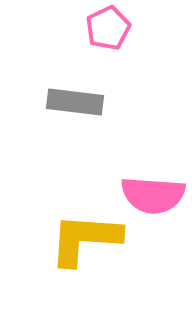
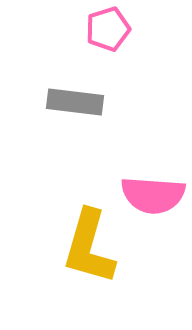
pink pentagon: moved 1 px down; rotated 9 degrees clockwise
yellow L-shape: moved 4 px right, 8 px down; rotated 78 degrees counterclockwise
